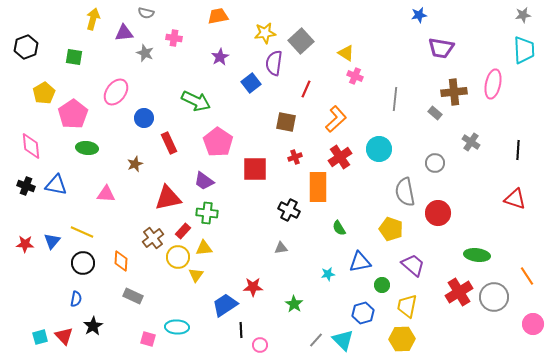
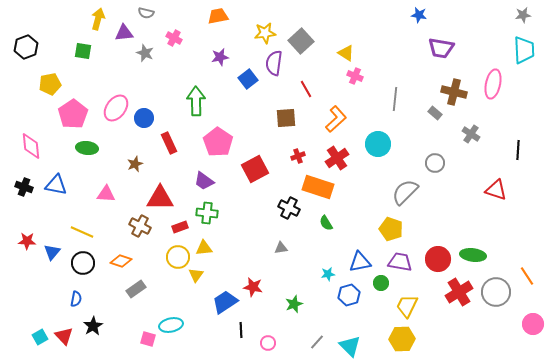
blue star at (419, 15): rotated 21 degrees clockwise
yellow arrow at (93, 19): moved 5 px right
pink cross at (174, 38): rotated 21 degrees clockwise
green square at (74, 57): moved 9 px right, 6 px up
purple star at (220, 57): rotated 18 degrees clockwise
blue square at (251, 83): moved 3 px left, 4 px up
red line at (306, 89): rotated 54 degrees counterclockwise
pink ellipse at (116, 92): moved 16 px down
brown cross at (454, 92): rotated 20 degrees clockwise
yellow pentagon at (44, 93): moved 6 px right, 9 px up; rotated 20 degrees clockwise
green arrow at (196, 101): rotated 116 degrees counterclockwise
brown square at (286, 122): moved 4 px up; rotated 15 degrees counterclockwise
gray cross at (471, 142): moved 8 px up
cyan circle at (379, 149): moved 1 px left, 5 px up
red cross at (295, 157): moved 3 px right, 1 px up
red cross at (340, 157): moved 3 px left, 1 px down
red square at (255, 169): rotated 28 degrees counterclockwise
black cross at (26, 186): moved 2 px left, 1 px down
orange rectangle at (318, 187): rotated 72 degrees counterclockwise
gray semicircle at (405, 192): rotated 56 degrees clockwise
red triangle at (168, 198): moved 8 px left; rotated 12 degrees clockwise
red triangle at (515, 199): moved 19 px left, 9 px up
black cross at (289, 210): moved 2 px up
red circle at (438, 213): moved 46 px down
green semicircle at (339, 228): moved 13 px left, 5 px up
red rectangle at (183, 231): moved 3 px left, 4 px up; rotated 28 degrees clockwise
brown cross at (153, 238): moved 13 px left, 12 px up; rotated 25 degrees counterclockwise
blue triangle at (52, 241): moved 11 px down
red star at (25, 244): moved 2 px right, 3 px up
green ellipse at (477, 255): moved 4 px left
orange diamond at (121, 261): rotated 75 degrees counterclockwise
purple trapezoid at (413, 265): moved 13 px left, 3 px up; rotated 30 degrees counterclockwise
green circle at (382, 285): moved 1 px left, 2 px up
red star at (253, 287): rotated 12 degrees clockwise
gray rectangle at (133, 296): moved 3 px right, 7 px up; rotated 60 degrees counterclockwise
gray circle at (494, 297): moved 2 px right, 5 px up
green star at (294, 304): rotated 18 degrees clockwise
blue trapezoid at (225, 305): moved 3 px up
yellow trapezoid at (407, 306): rotated 15 degrees clockwise
blue hexagon at (363, 313): moved 14 px left, 18 px up
cyan ellipse at (177, 327): moved 6 px left, 2 px up; rotated 15 degrees counterclockwise
cyan square at (40, 337): rotated 14 degrees counterclockwise
gray line at (316, 340): moved 1 px right, 2 px down
cyan triangle at (343, 340): moved 7 px right, 6 px down
pink circle at (260, 345): moved 8 px right, 2 px up
